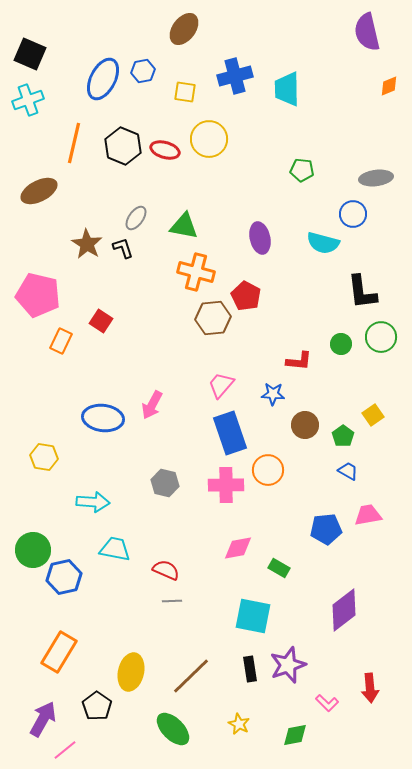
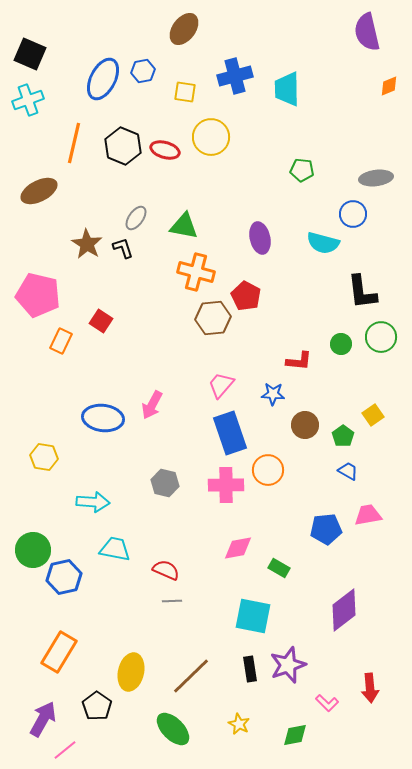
yellow circle at (209, 139): moved 2 px right, 2 px up
